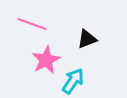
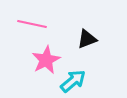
pink line: rotated 8 degrees counterclockwise
cyan arrow: rotated 16 degrees clockwise
